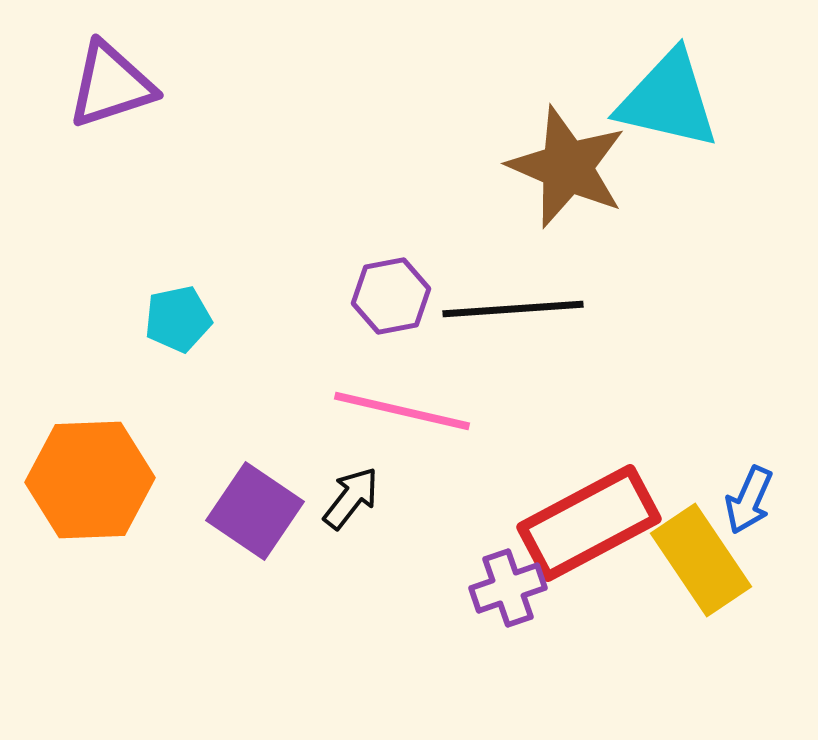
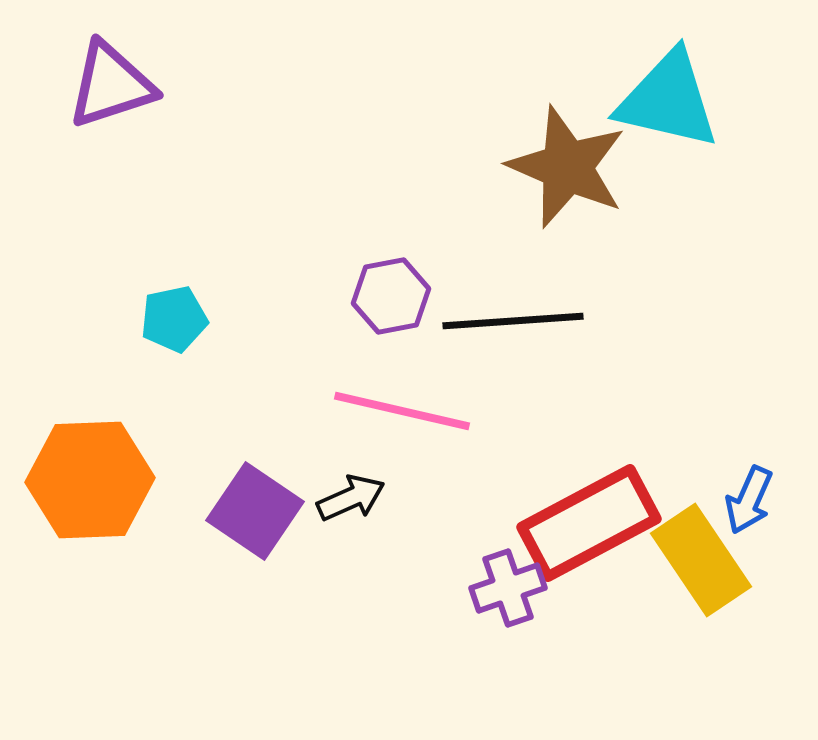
black line: moved 12 px down
cyan pentagon: moved 4 px left
black arrow: rotated 28 degrees clockwise
